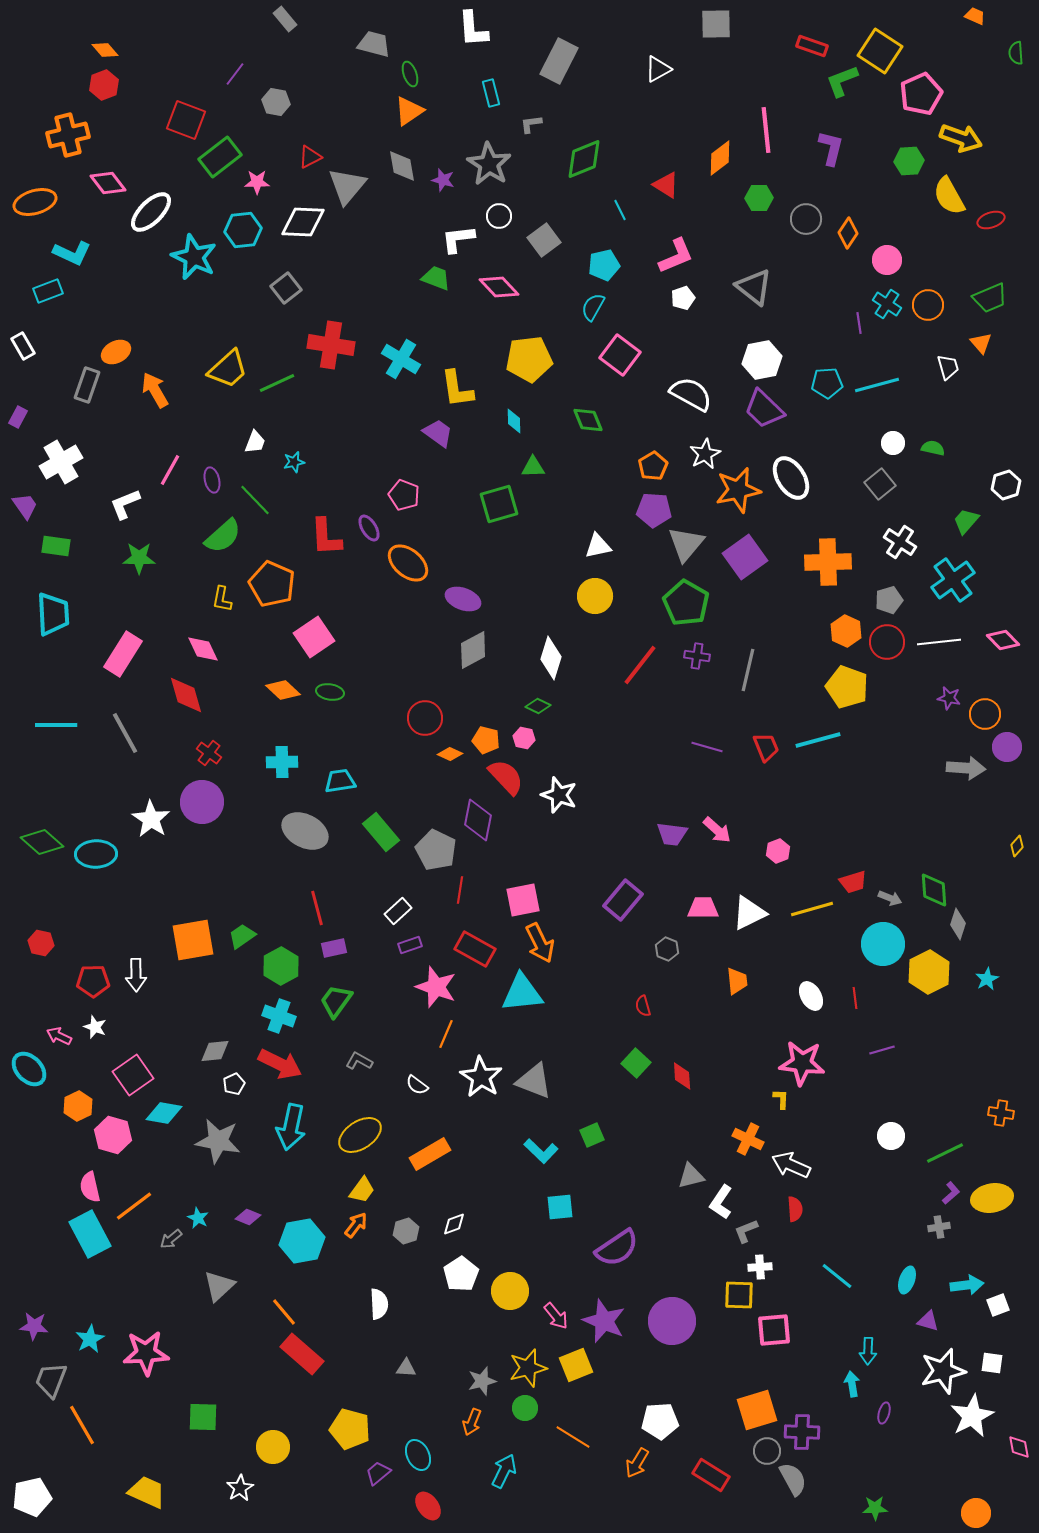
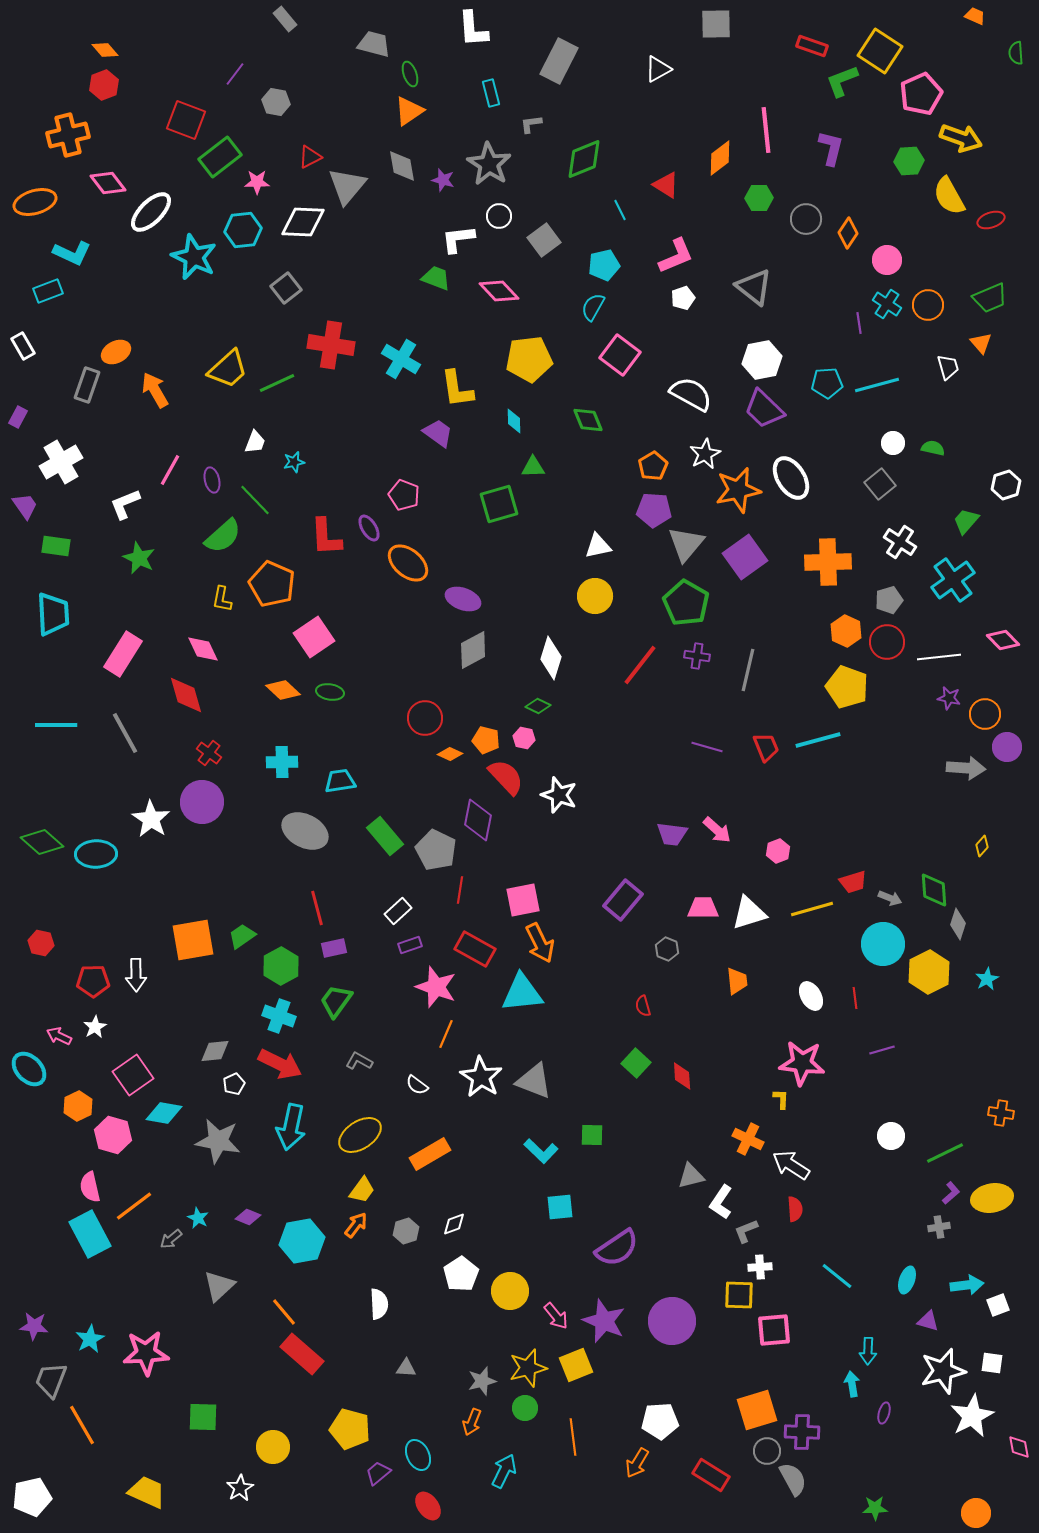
pink diamond at (499, 287): moved 4 px down
green star at (139, 558): rotated 24 degrees clockwise
white line at (939, 642): moved 15 px down
green rectangle at (381, 832): moved 4 px right, 4 px down
yellow diamond at (1017, 846): moved 35 px left
white triangle at (749, 913): rotated 9 degrees clockwise
white star at (95, 1027): rotated 20 degrees clockwise
green square at (592, 1135): rotated 25 degrees clockwise
white arrow at (791, 1165): rotated 9 degrees clockwise
orange line at (573, 1437): rotated 51 degrees clockwise
